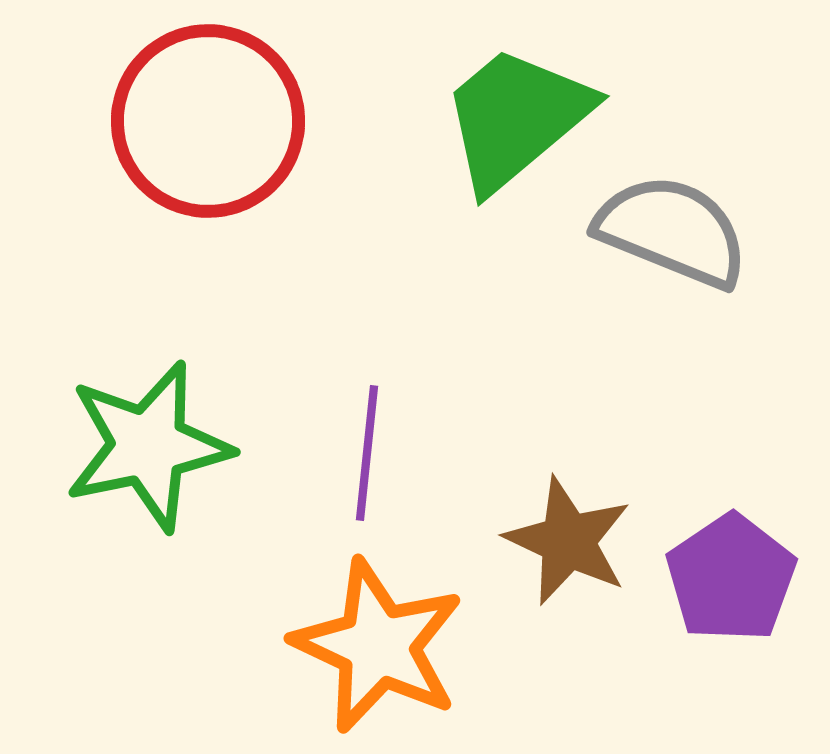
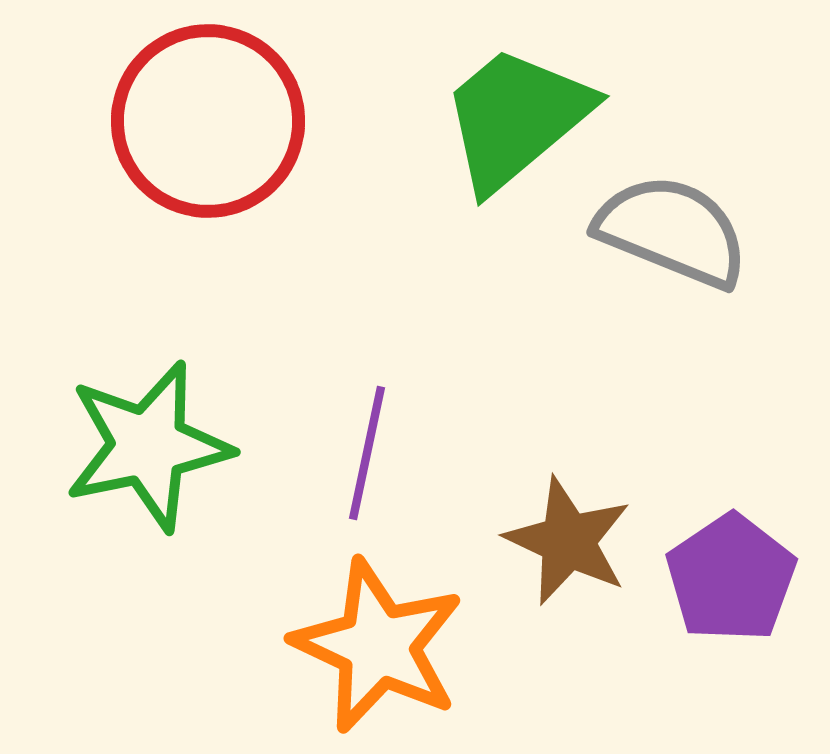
purple line: rotated 6 degrees clockwise
